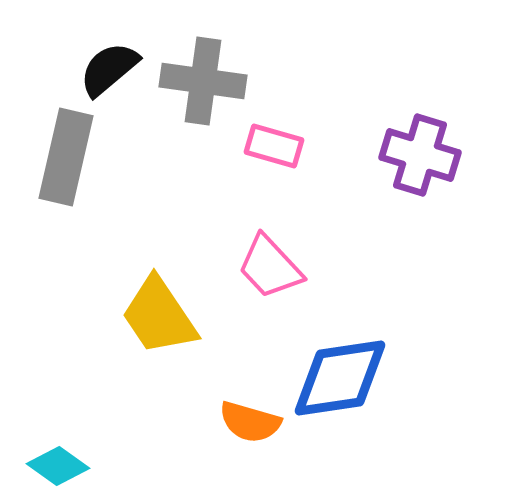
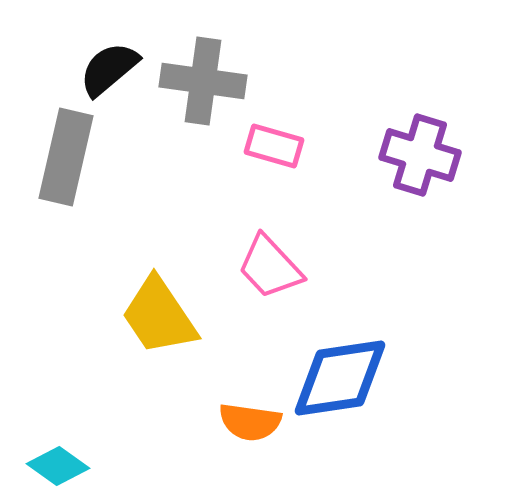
orange semicircle: rotated 8 degrees counterclockwise
